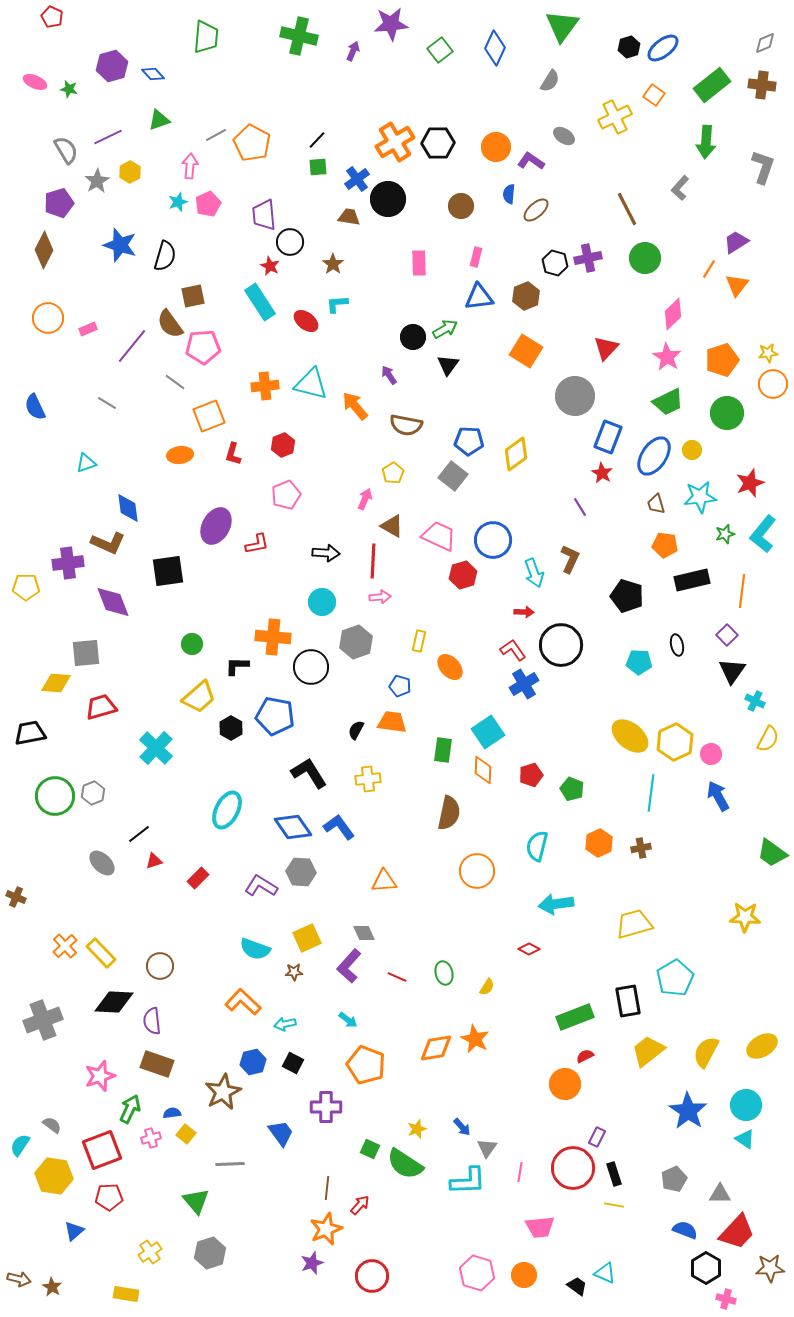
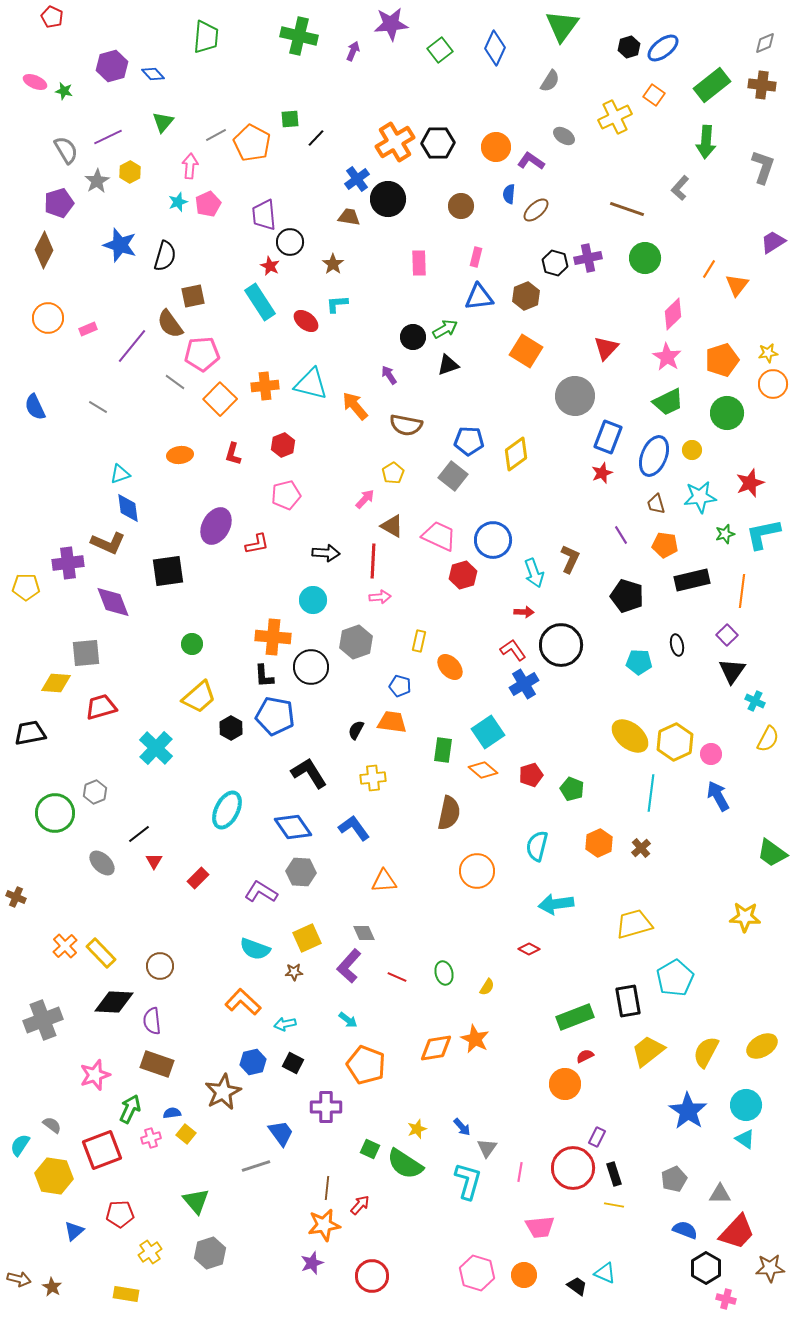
green star at (69, 89): moved 5 px left, 2 px down
green triangle at (159, 120): moved 4 px right, 2 px down; rotated 30 degrees counterclockwise
black line at (317, 140): moved 1 px left, 2 px up
green square at (318, 167): moved 28 px left, 48 px up
brown line at (627, 209): rotated 44 degrees counterclockwise
purple trapezoid at (736, 242): moved 37 px right
pink pentagon at (203, 347): moved 1 px left, 7 px down
black triangle at (448, 365): rotated 35 degrees clockwise
gray line at (107, 403): moved 9 px left, 4 px down
orange square at (209, 416): moved 11 px right, 17 px up; rotated 24 degrees counterclockwise
blue ellipse at (654, 456): rotated 12 degrees counterclockwise
cyan triangle at (86, 463): moved 34 px right, 11 px down
red star at (602, 473): rotated 20 degrees clockwise
pink pentagon at (286, 495): rotated 8 degrees clockwise
pink arrow at (365, 499): rotated 20 degrees clockwise
purple line at (580, 507): moved 41 px right, 28 px down
cyan L-shape at (763, 534): rotated 39 degrees clockwise
cyan circle at (322, 602): moved 9 px left, 2 px up
black L-shape at (237, 666): moved 27 px right, 10 px down; rotated 95 degrees counterclockwise
orange diamond at (483, 770): rotated 52 degrees counterclockwise
yellow cross at (368, 779): moved 5 px right, 1 px up
gray hexagon at (93, 793): moved 2 px right, 1 px up
green circle at (55, 796): moved 17 px down
blue L-shape at (339, 827): moved 15 px right, 1 px down
brown cross at (641, 848): rotated 30 degrees counterclockwise
red triangle at (154, 861): rotated 42 degrees counterclockwise
purple L-shape at (261, 886): moved 6 px down
pink star at (100, 1076): moved 5 px left, 1 px up
gray line at (230, 1164): moved 26 px right, 2 px down; rotated 16 degrees counterclockwise
cyan L-shape at (468, 1181): rotated 72 degrees counterclockwise
red pentagon at (109, 1197): moved 11 px right, 17 px down
orange star at (326, 1229): moved 2 px left, 4 px up; rotated 12 degrees clockwise
